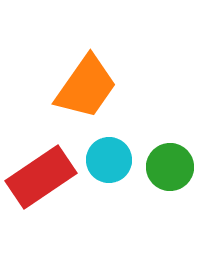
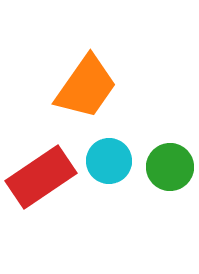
cyan circle: moved 1 px down
